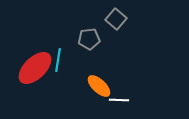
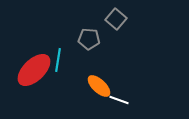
gray pentagon: rotated 10 degrees clockwise
red ellipse: moved 1 px left, 2 px down
white line: rotated 18 degrees clockwise
